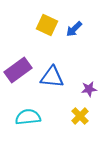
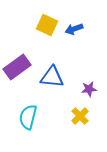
blue arrow: rotated 24 degrees clockwise
purple rectangle: moved 1 px left, 3 px up
cyan semicircle: rotated 70 degrees counterclockwise
